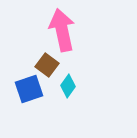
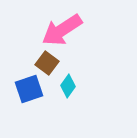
pink arrow: rotated 111 degrees counterclockwise
brown square: moved 2 px up
